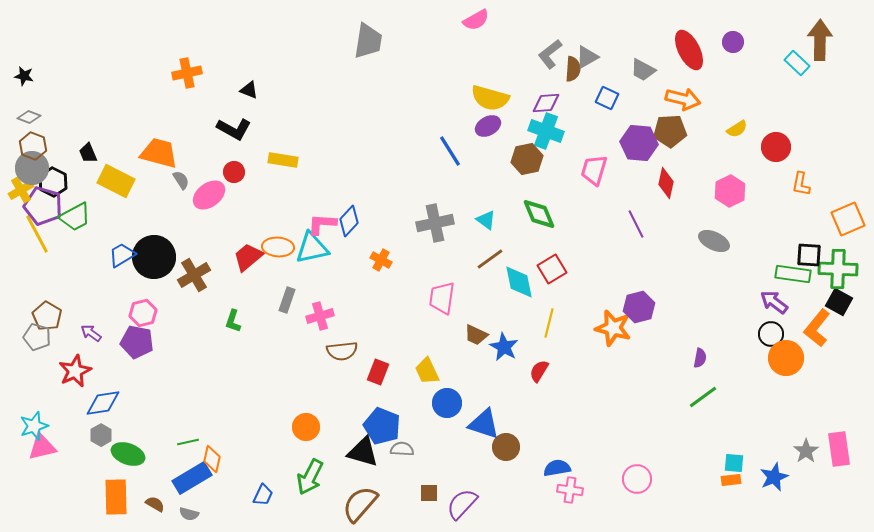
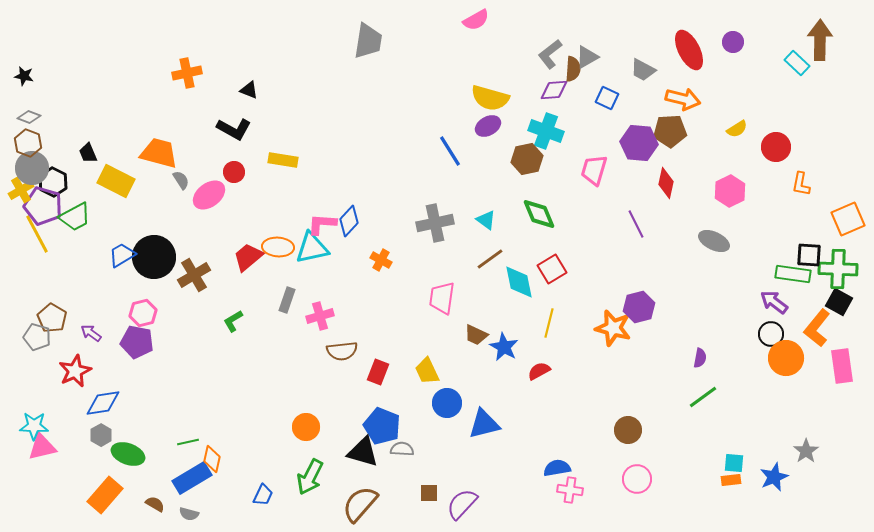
purple diamond at (546, 103): moved 8 px right, 13 px up
brown hexagon at (33, 146): moved 5 px left, 3 px up
brown pentagon at (47, 316): moved 5 px right, 2 px down
green L-shape at (233, 321): rotated 40 degrees clockwise
red semicircle at (539, 371): rotated 30 degrees clockwise
blue triangle at (484, 424): rotated 32 degrees counterclockwise
cyan star at (34, 426): rotated 20 degrees clockwise
brown circle at (506, 447): moved 122 px right, 17 px up
pink rectangle at (839, 449): moved 3 px right, 83 px up
orange rectangle at (116, 497): moved 11 px left, 2 px up; rotated 42 degrees clockwise
